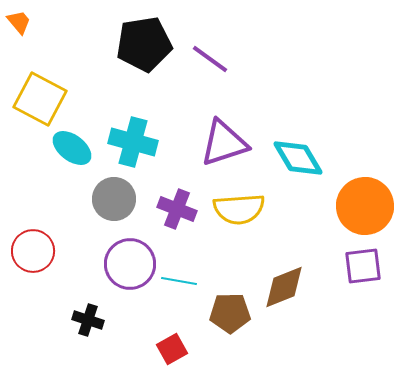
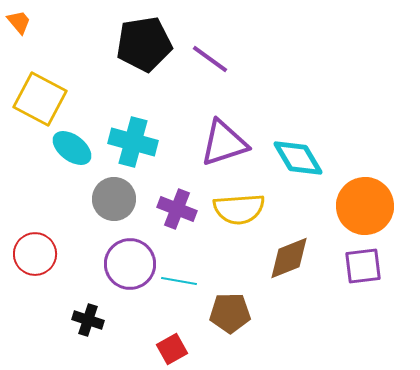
red circle: moved 2 px right, 3 px down
brown diamond: moved 5 px right, 29 px up
